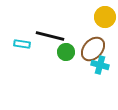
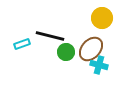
yellow circle: moved 3 px left, 1 px down
cyan rectangle: rotated 28 degrees counterclockwise
brown ellipse: moved 2 px left
cyan cross: moved 1 px left
